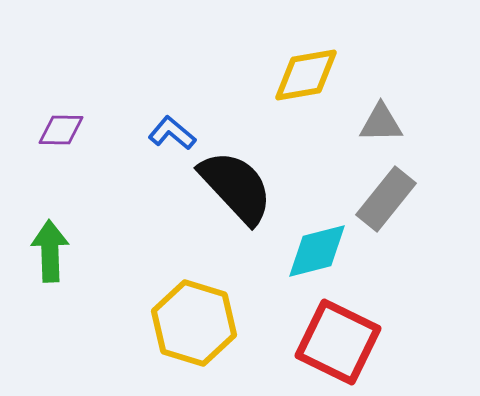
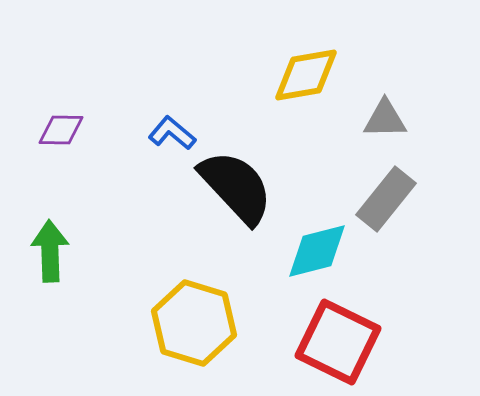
gray triangle: moved 4 px right, 4 px up
